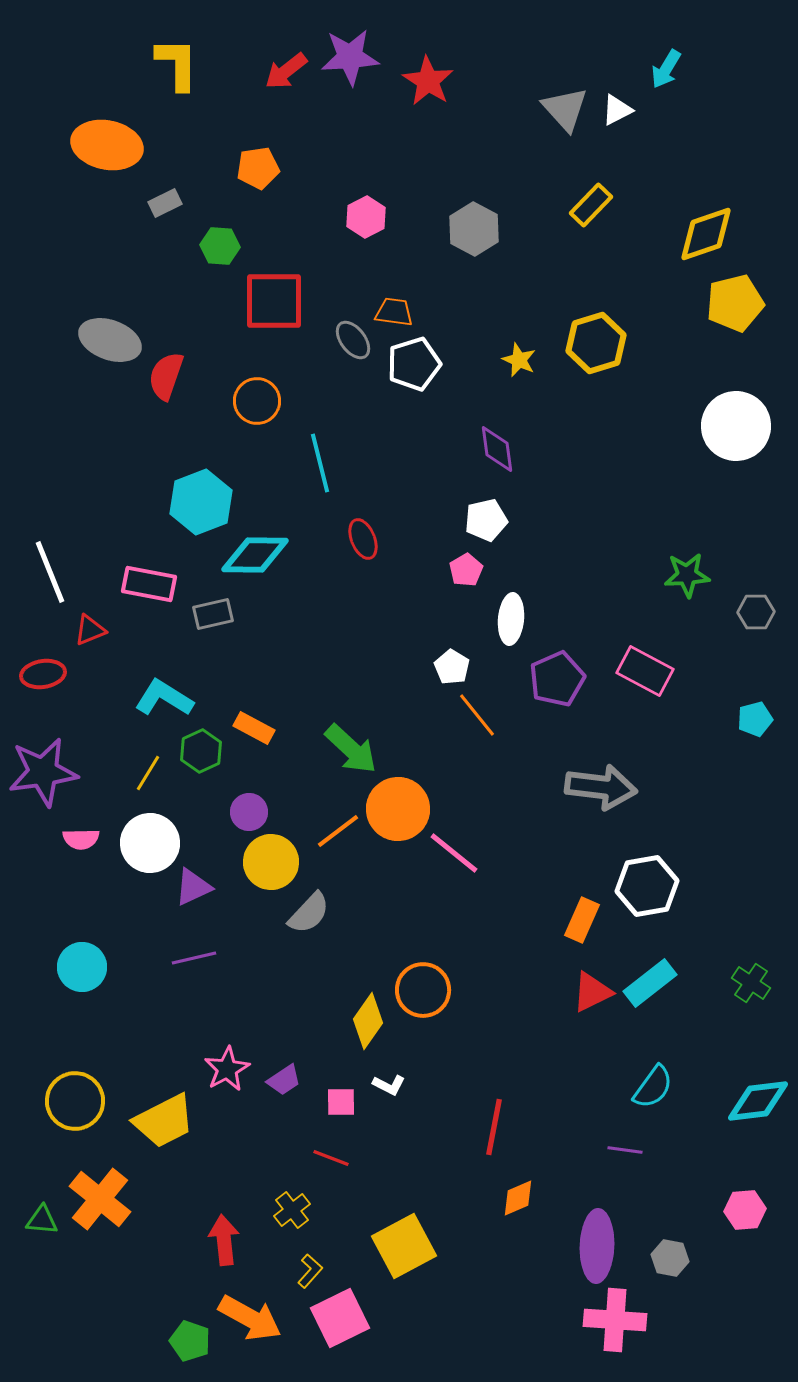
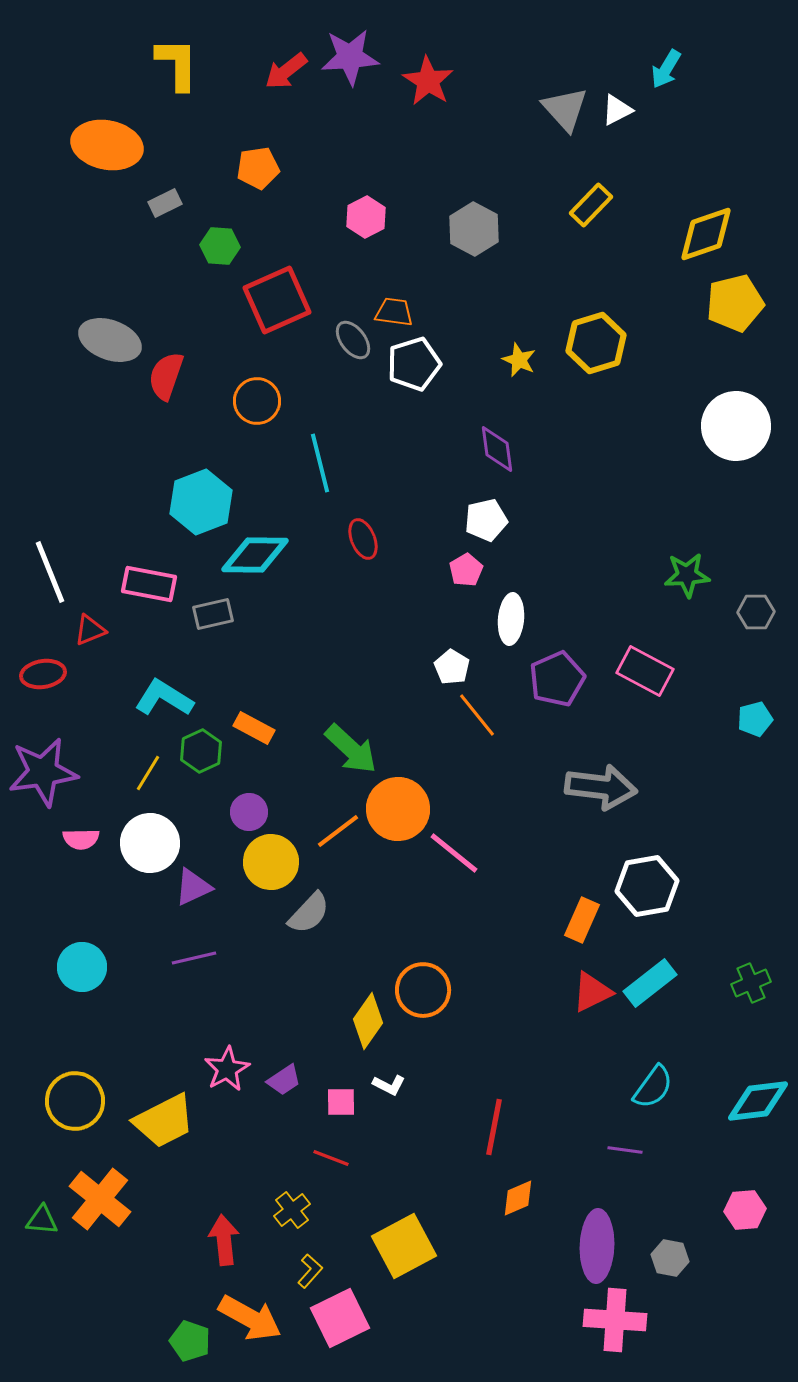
red square at (274, 301): moved 3 px right, 1 px up; rotated 24 degrees counterclockwise
green cross at (751, 983): rotated 33 degrees clockwise
